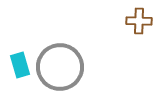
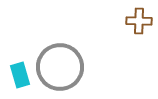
cyan rectangle: moved 10 px down
